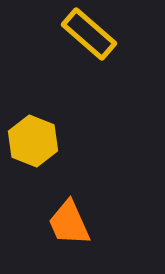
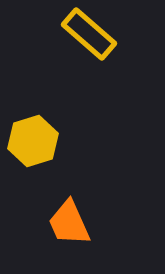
yellow hexagon: rotated 21 degrees clockwise
